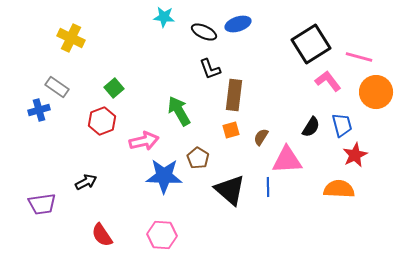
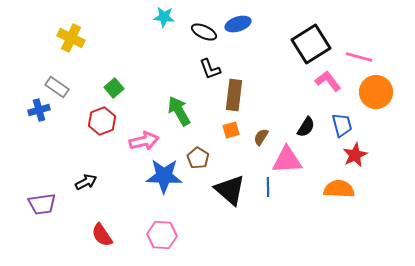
black semicircle: moved 5 px left
